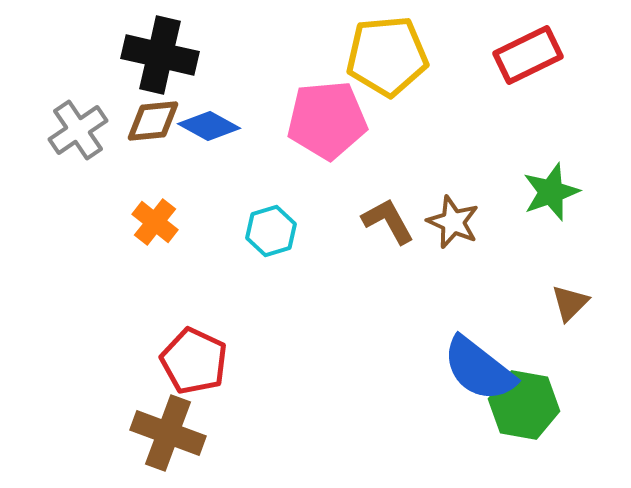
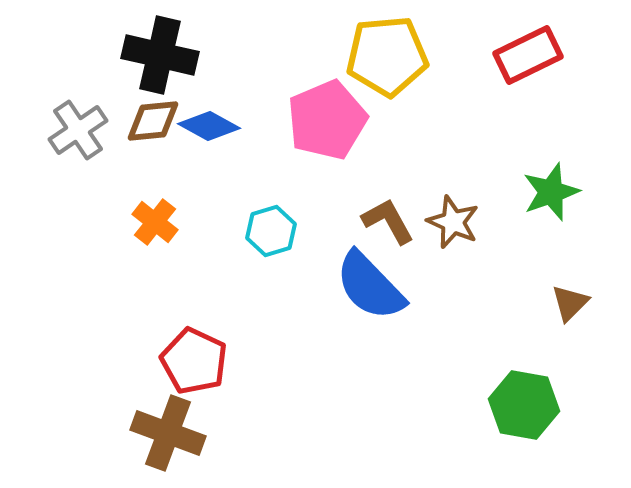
pink pentagon: rotated 18 degrees counterclockwise
blue semicircle: moved 109 px left, 83 px up; rotated 8 degrees clockwise
